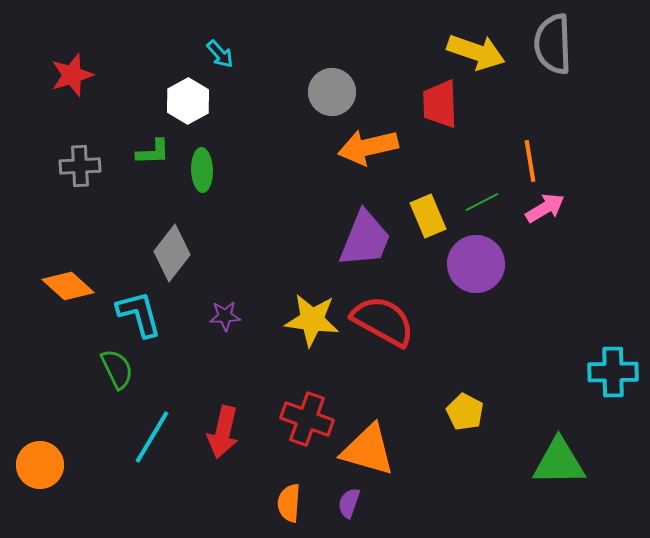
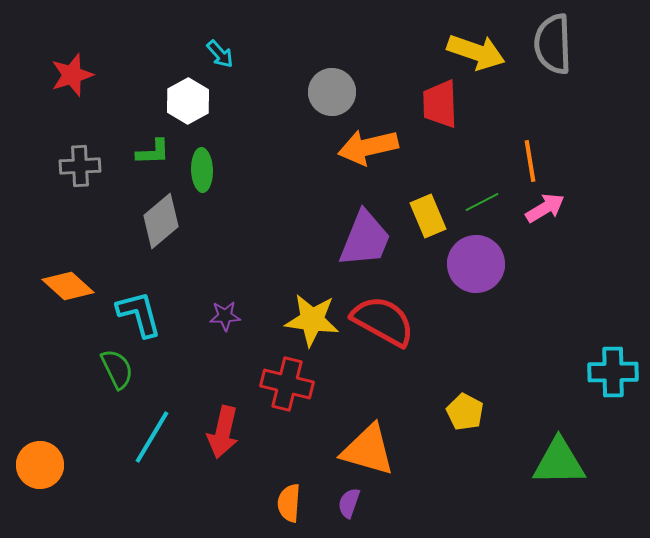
gray diamond: moved 11 px left, 32 px up; rotated 12 degrees clockwise
red cross: moved 20 px left, 35 px up; rotated 6 degrees counterclockwise
